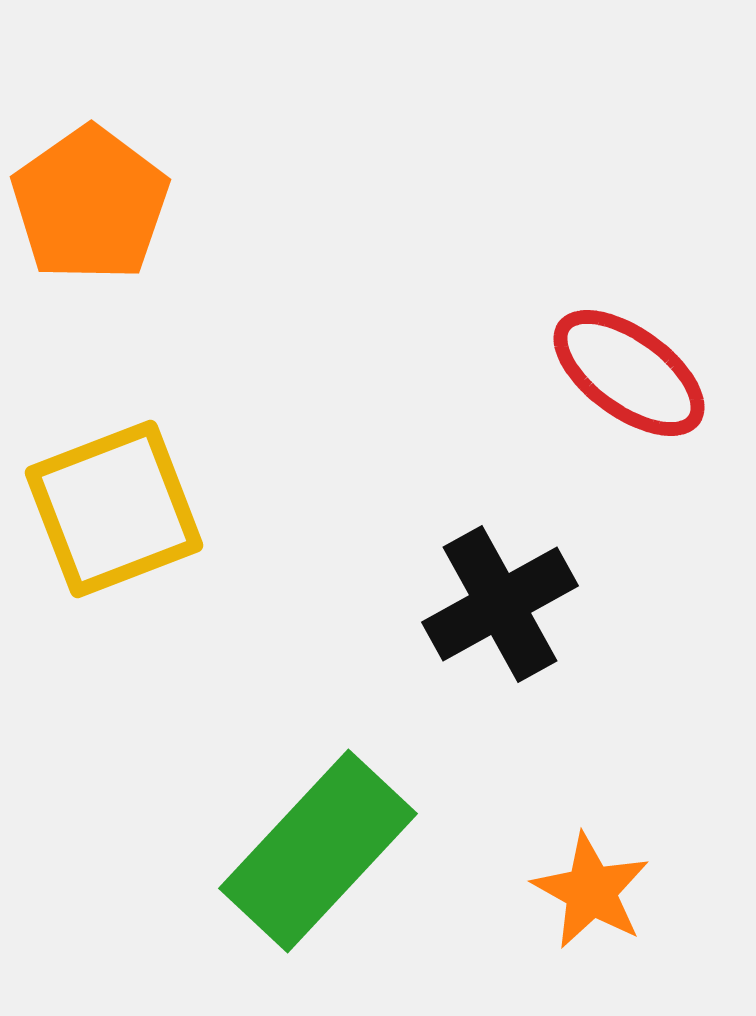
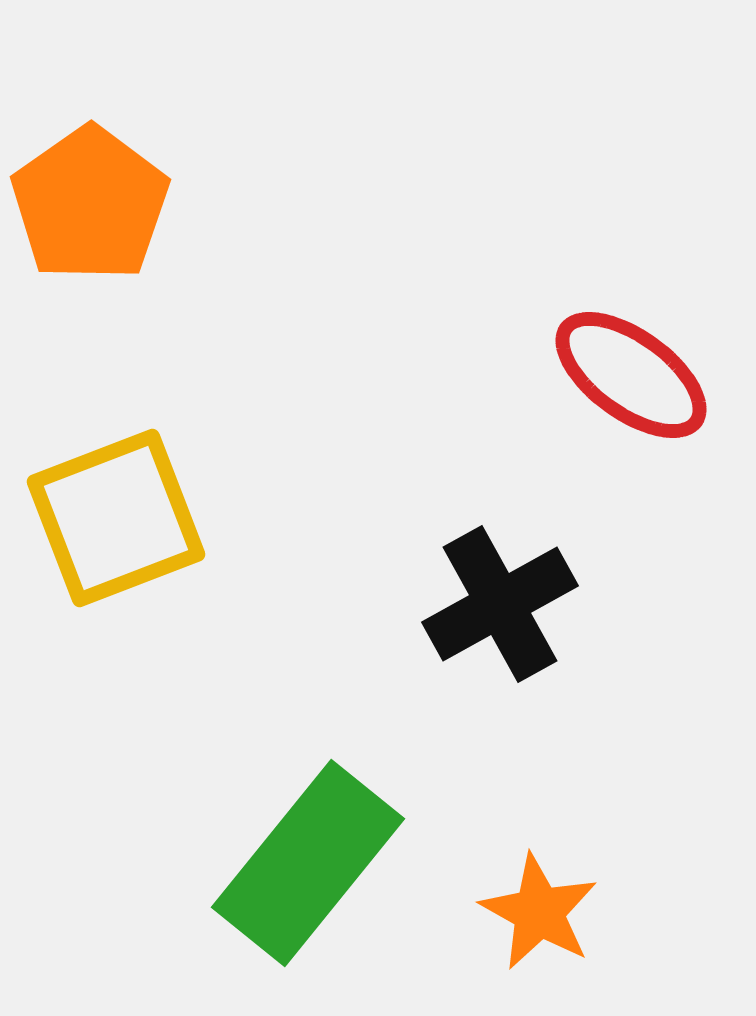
red ellipse: moved 2 px right, 2 px down
yellow square: moved 2 px right, 9 px down
green rectangle: moved 10 px left, 12 px down; rotated 4 degrees counterclockwise
orange star: moved 52 px left, 21 px down
